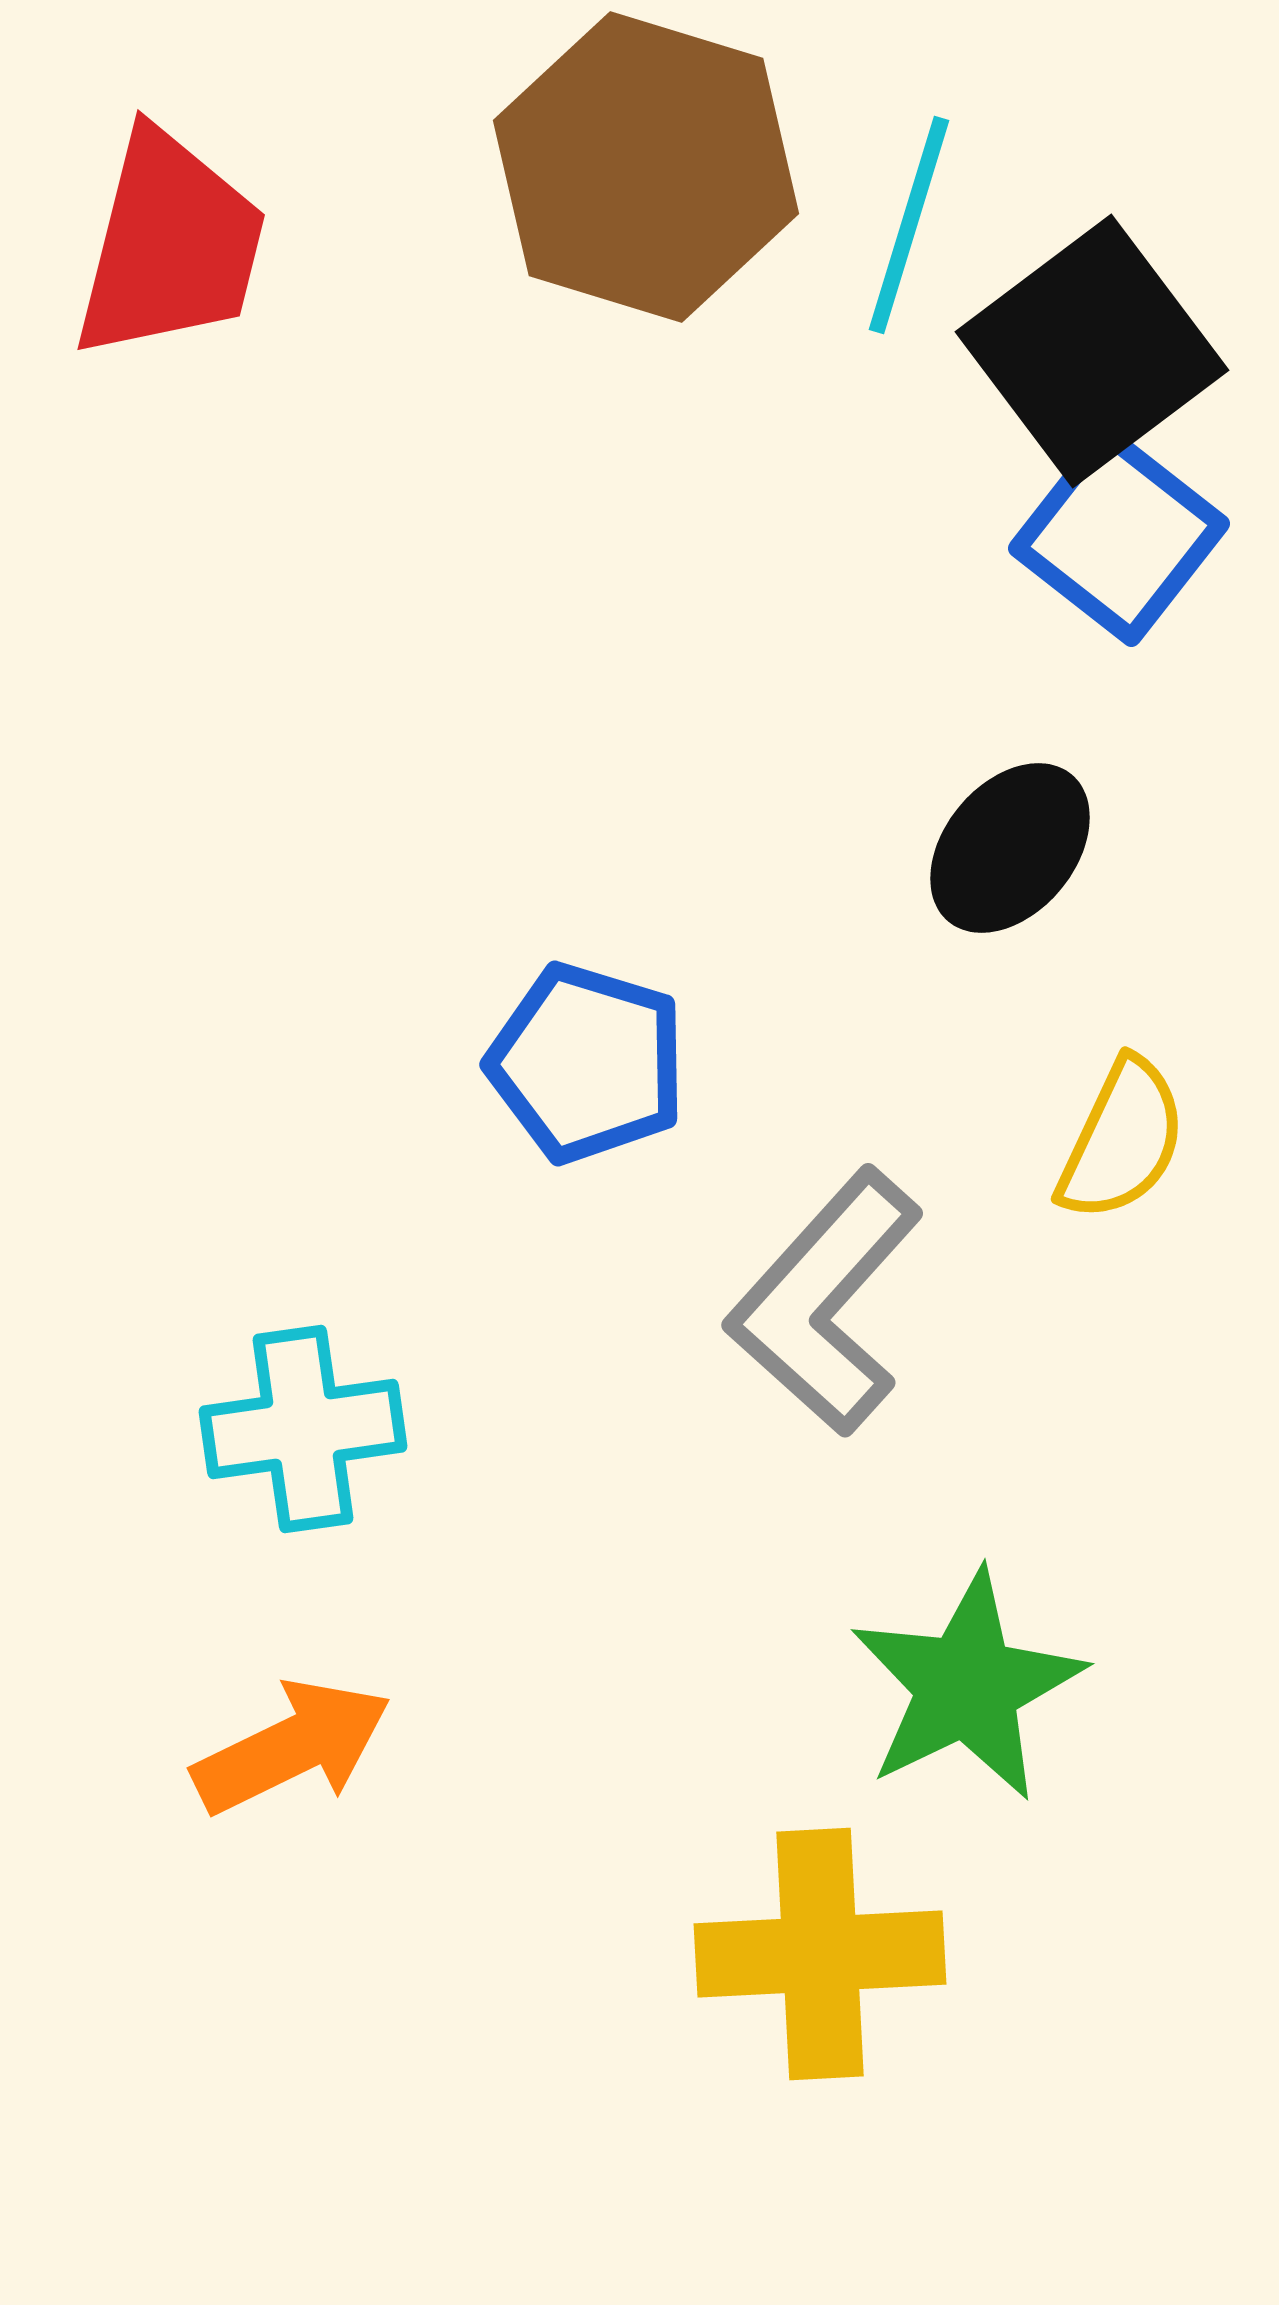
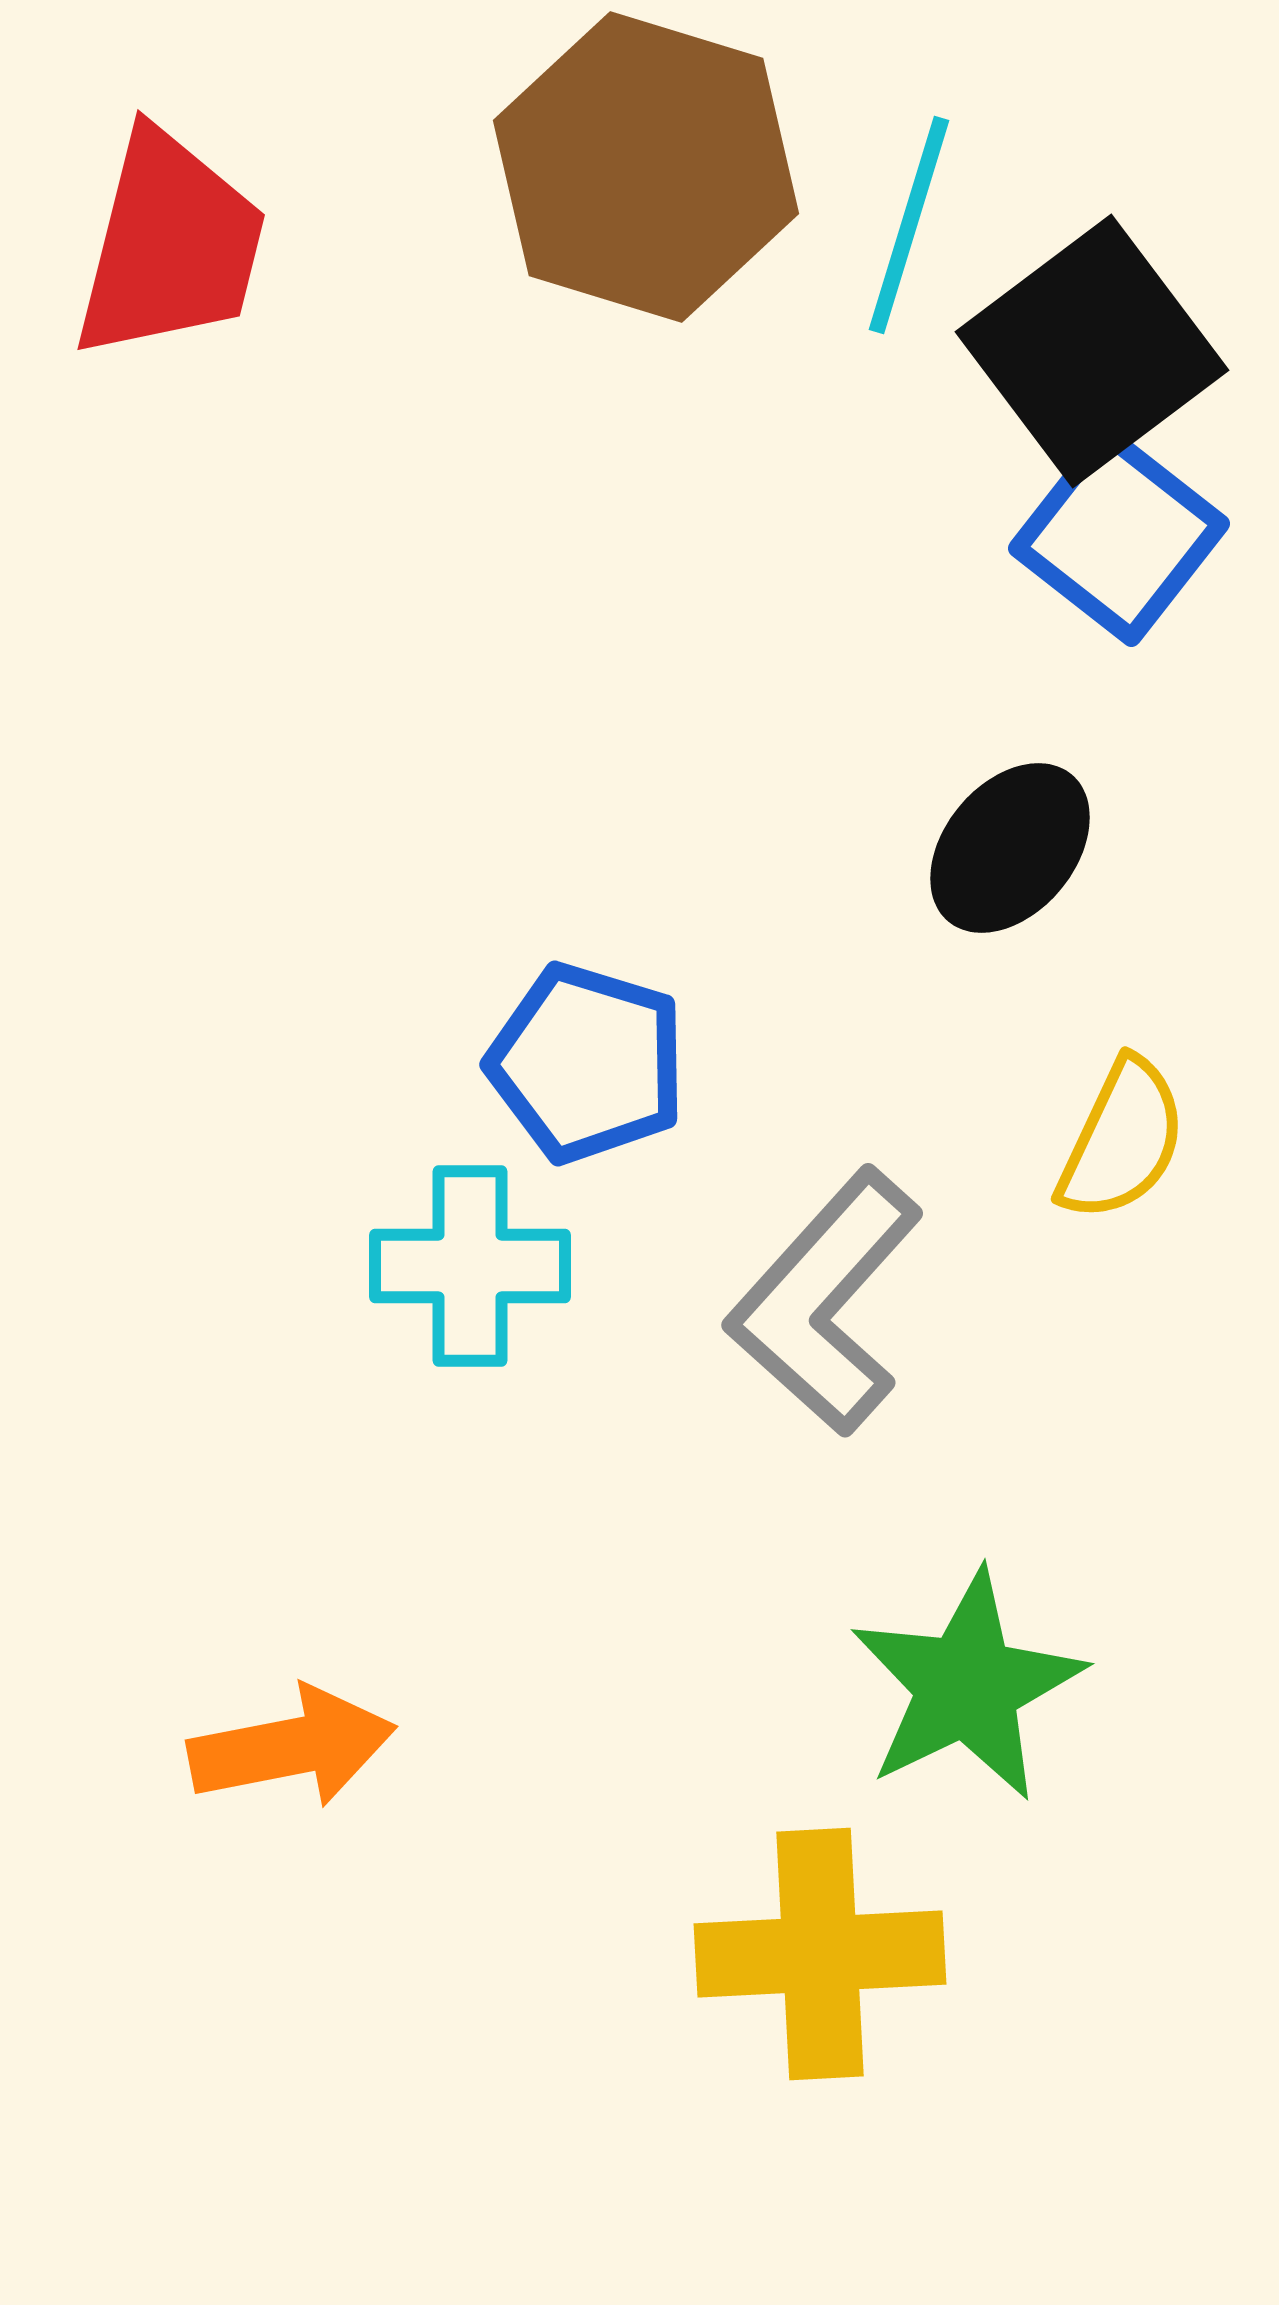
cyan cross: moved 167 px right, 163 px up; rotated 8 degrees clockwise
orange arrow: rotated 15 degrees clockwise
